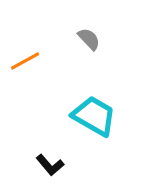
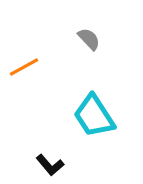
orange line: moved 1 px left, 6 px down
cyan trapezoid: rotated 153 degrees counterclockwise
